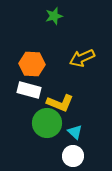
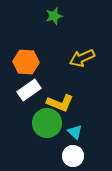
orange hexagon: moved 6 px left, 2 px up
white rectangle: rotated 50 degrees counterclockwise
